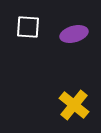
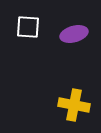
yellow cross: rotated 28 degrees counterclockwise
